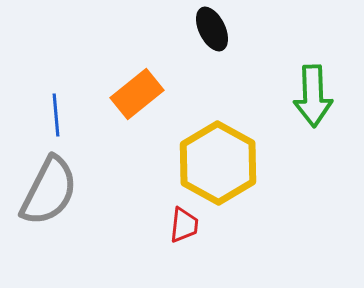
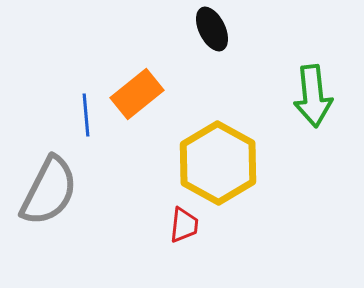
green arrow: rotated 4 degrees counterclockwise
blue line: moved 30 px right
